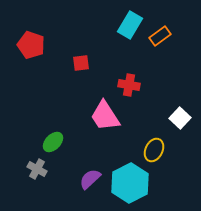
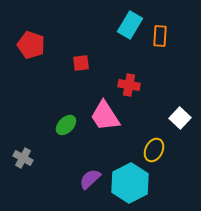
orange rectangle: rotated 50 degrees counterclockwise
green ellipse: moved 13 px right, 17 px up
gray cross: moved 14 px left, 11 px up
